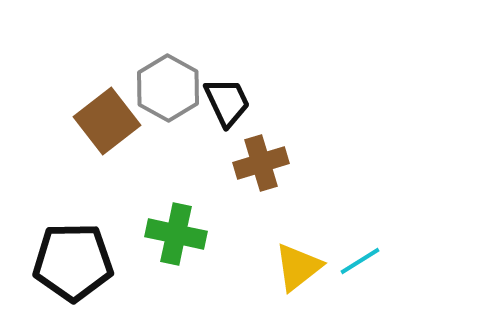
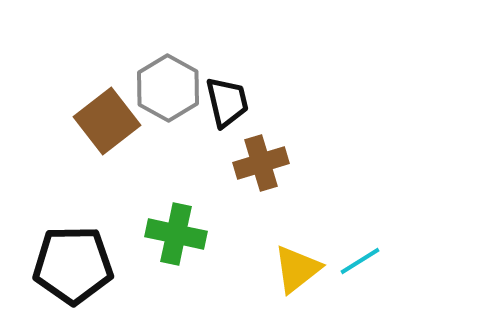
black trapezoid: rotated 12 degrees clockwise
black pentagon: moved 3 px down
yellow triangle: moved 1 px left, 2 px down
